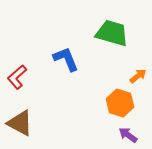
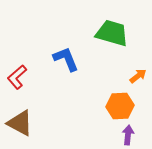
orange hexagon: moved 3 px down; rotated 20 degrees counterclockwise
purple arrow: rotated 60 degrees clockwise
